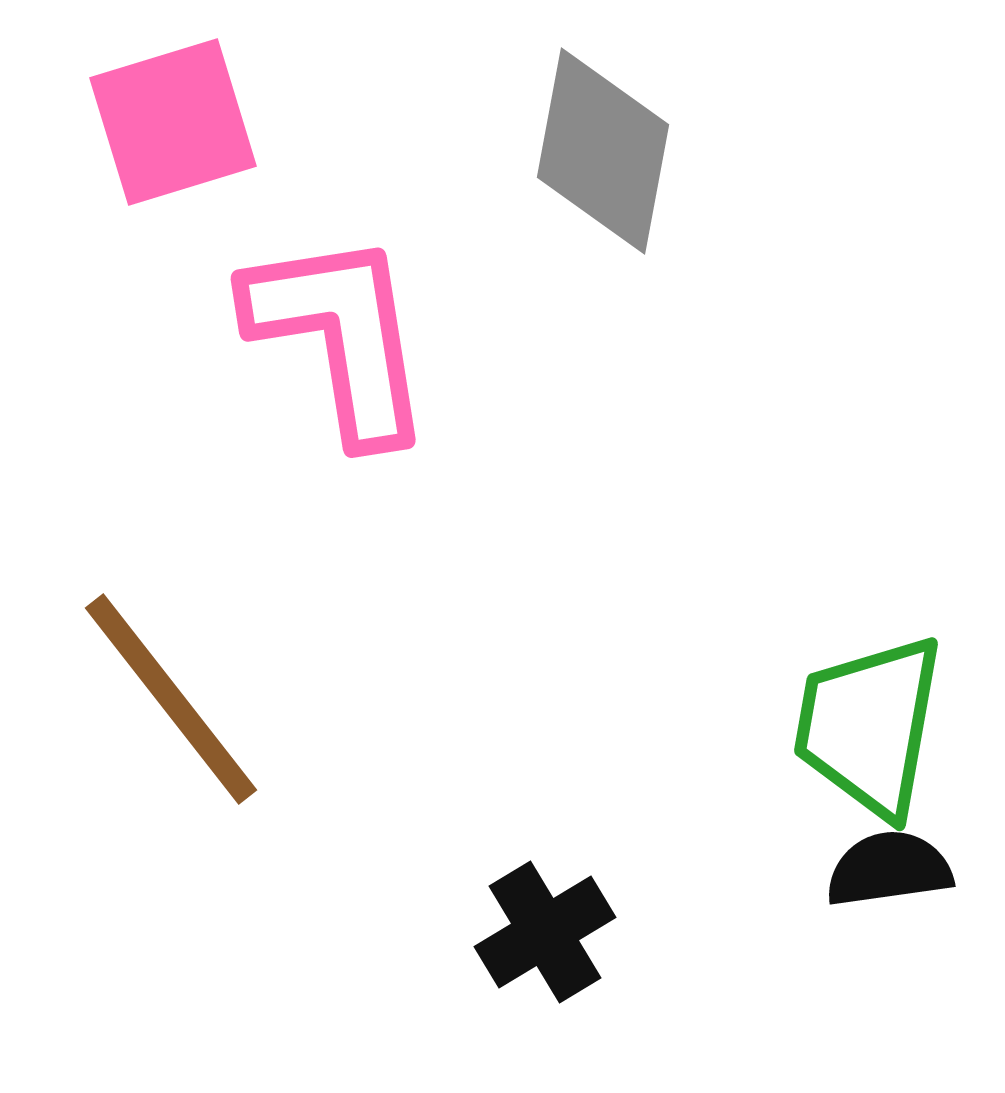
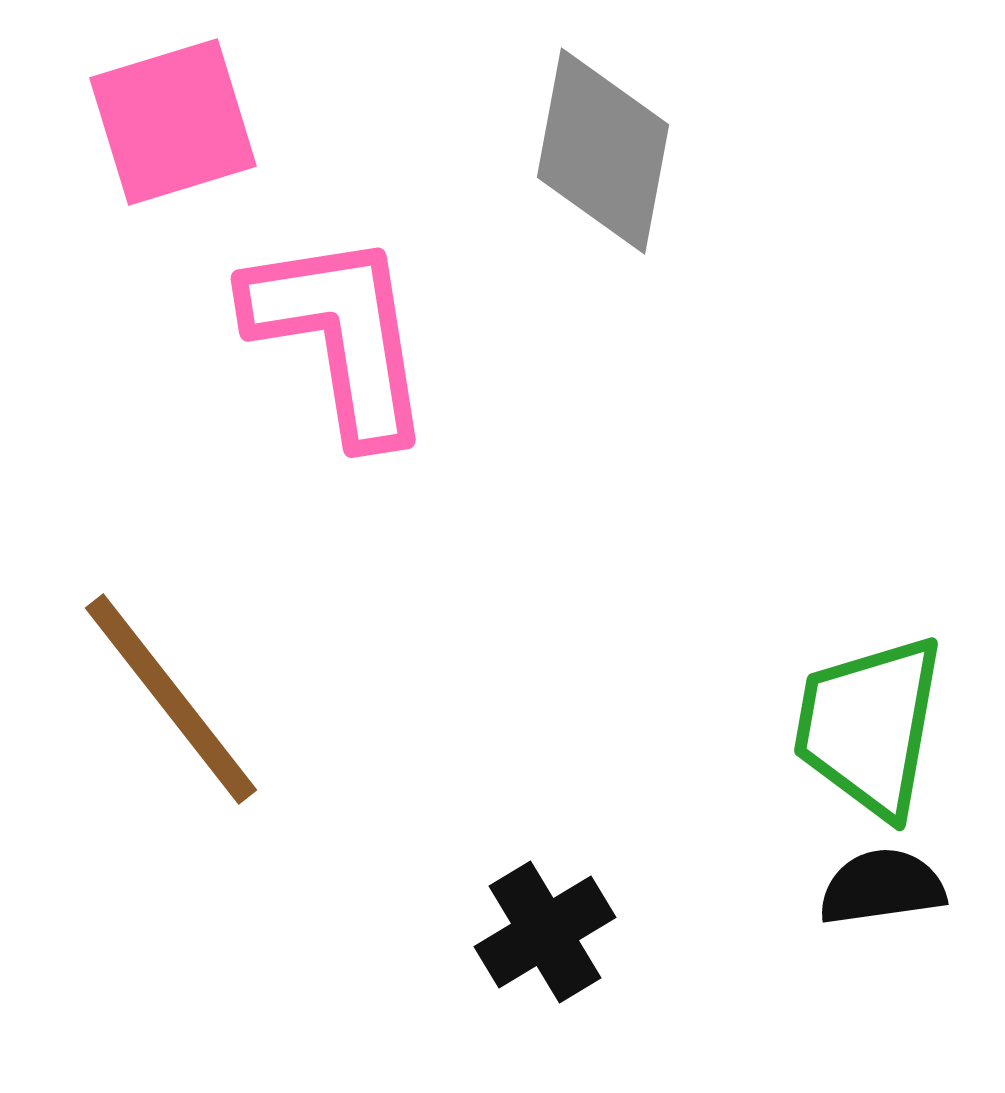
black semicircle: moved 7 px left, 18 px down
